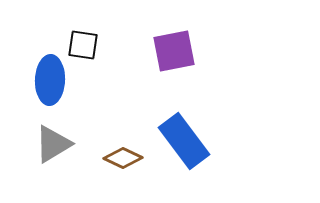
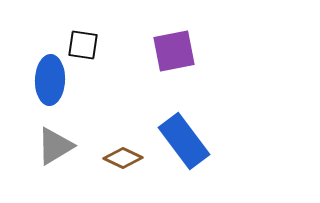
gray triangle: moved 2 px right, 2 px down
